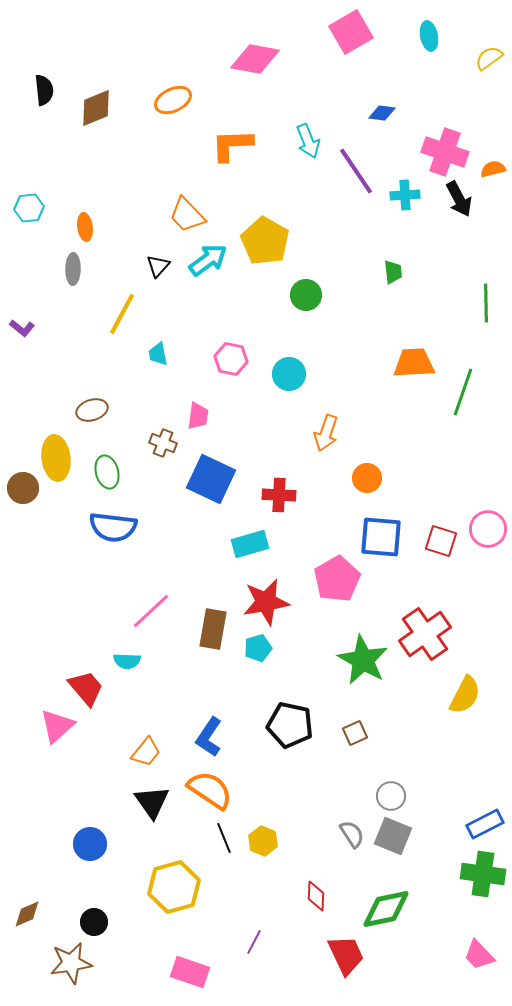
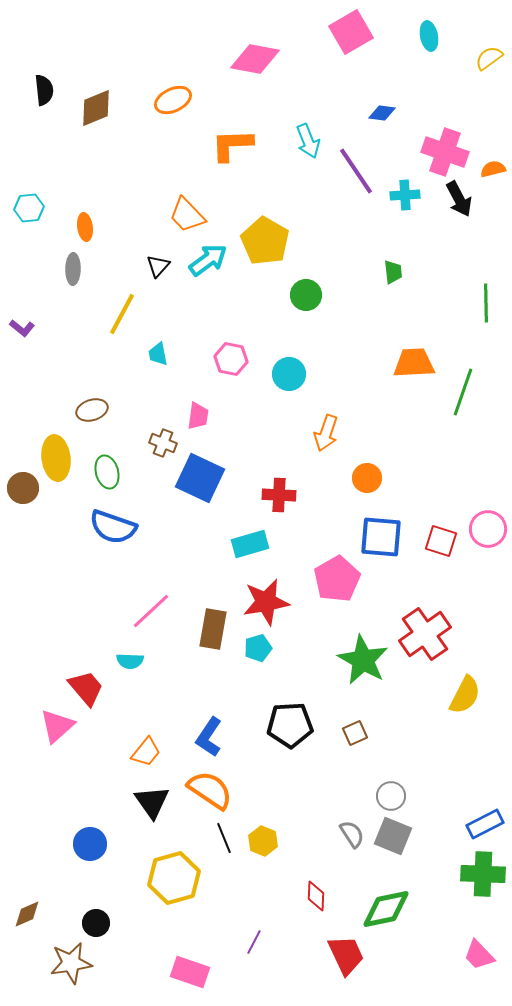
blue square at (211, 479): moved 11 px left, 1 px up
blue semicircle at (113, 527): rotated 12 degrees clockwise
cyan semicircle at (127, 661): moved 3 px right
black pentagon at (290, 725): rotated 15 degrees counterclockwise
green cross at (483, 874): rotated 6 degrees counterclockwise
yellow hexagon at (174, 887): moved 9 px up
black circle at (94, 922): moved 2 px right, 1 px down
